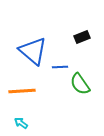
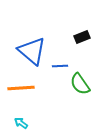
blue triangle: moved 1 px left
blue line: moved 1 px up
orange line: moved 1 px left, 3 px up
